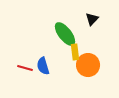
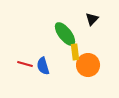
red line: moved 4 px up
